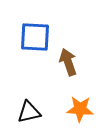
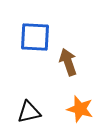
orange star: rotated 12 degrees clockwise
